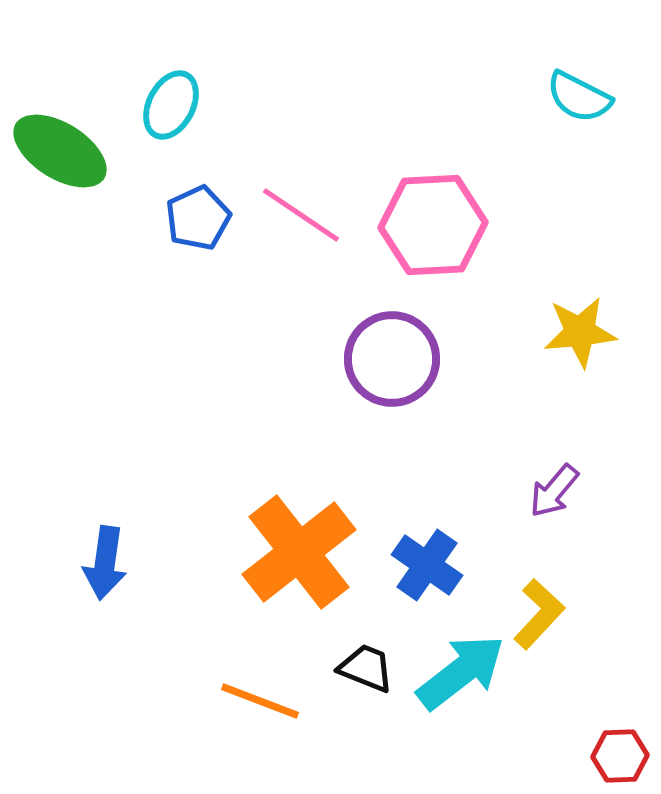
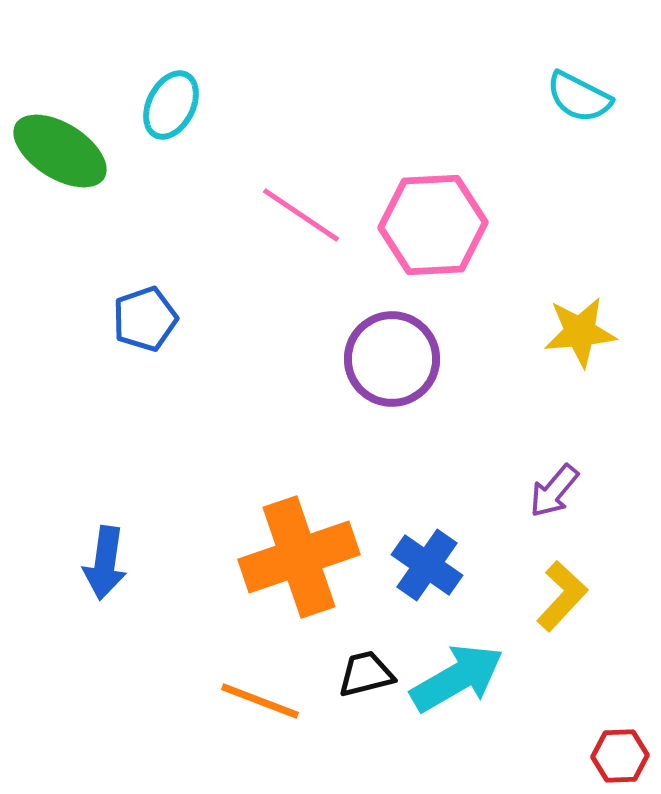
blue pentagon: moved 53 px left, 101 px down; rotated 6 degrees clockwise
orange cross: moved 5 px down; rotated 19 degrees clockwise
yellow L-shape: moved 23 px right, 18 px up
black trapezoid: moved 6 px down; rotated 36 degrees counterclockwise
cyan arrow: moved 4 px left, 6 px down; rotated 8 degrees clockwise
